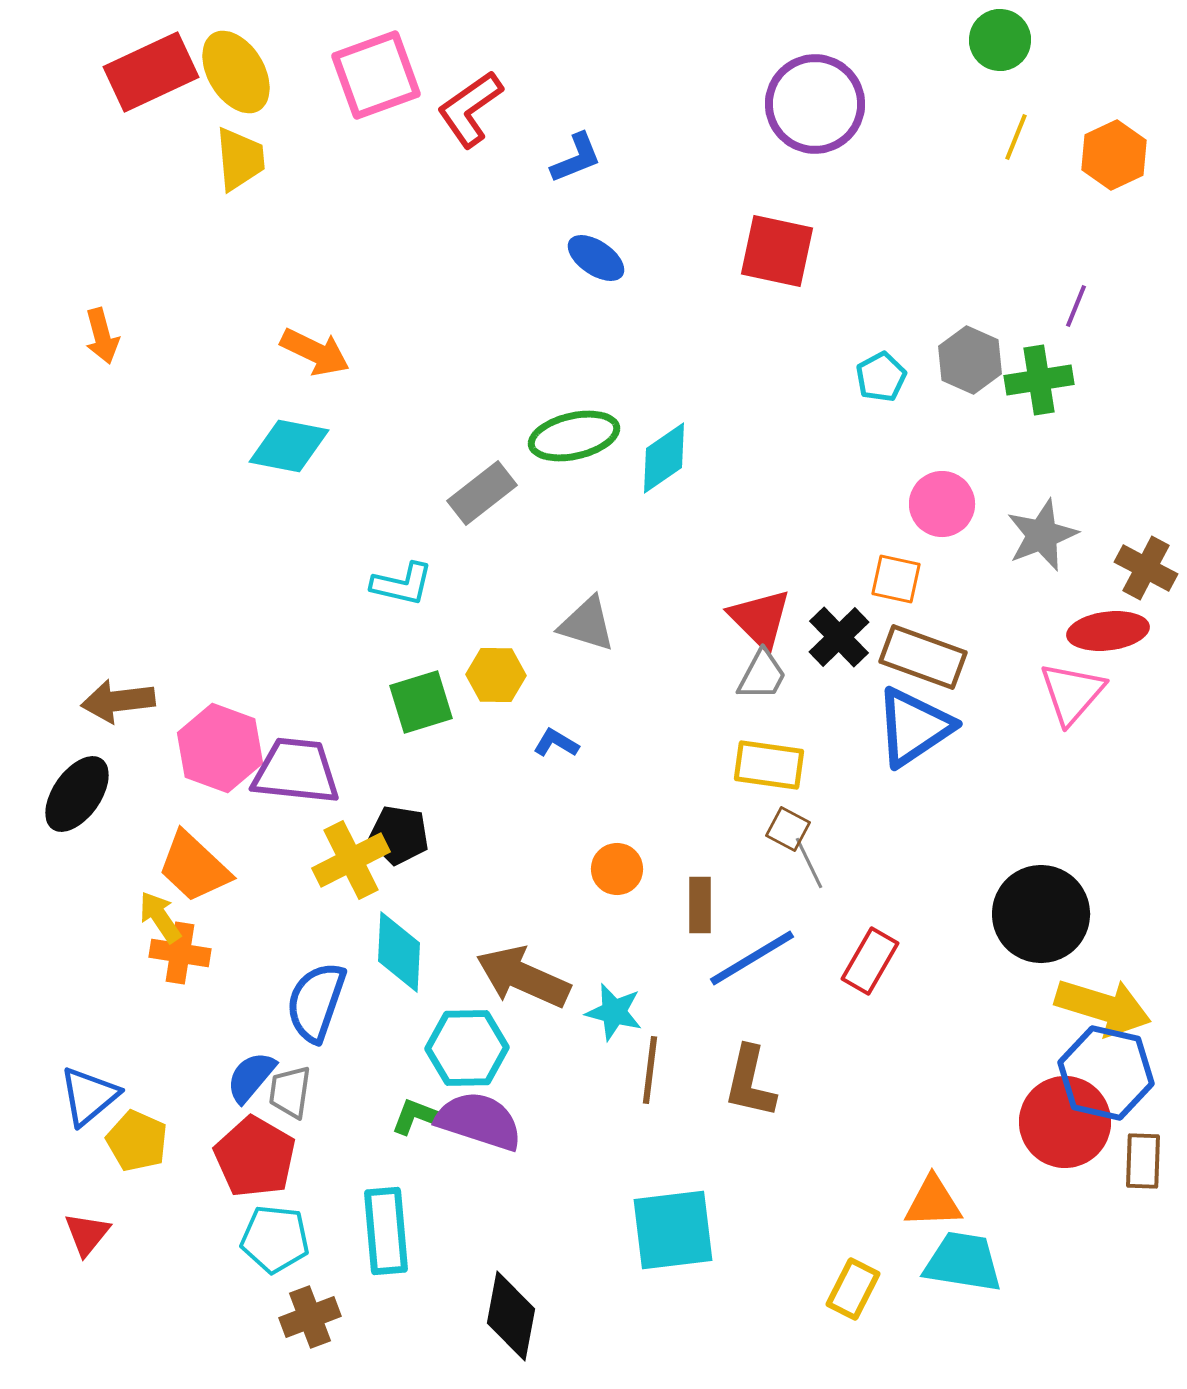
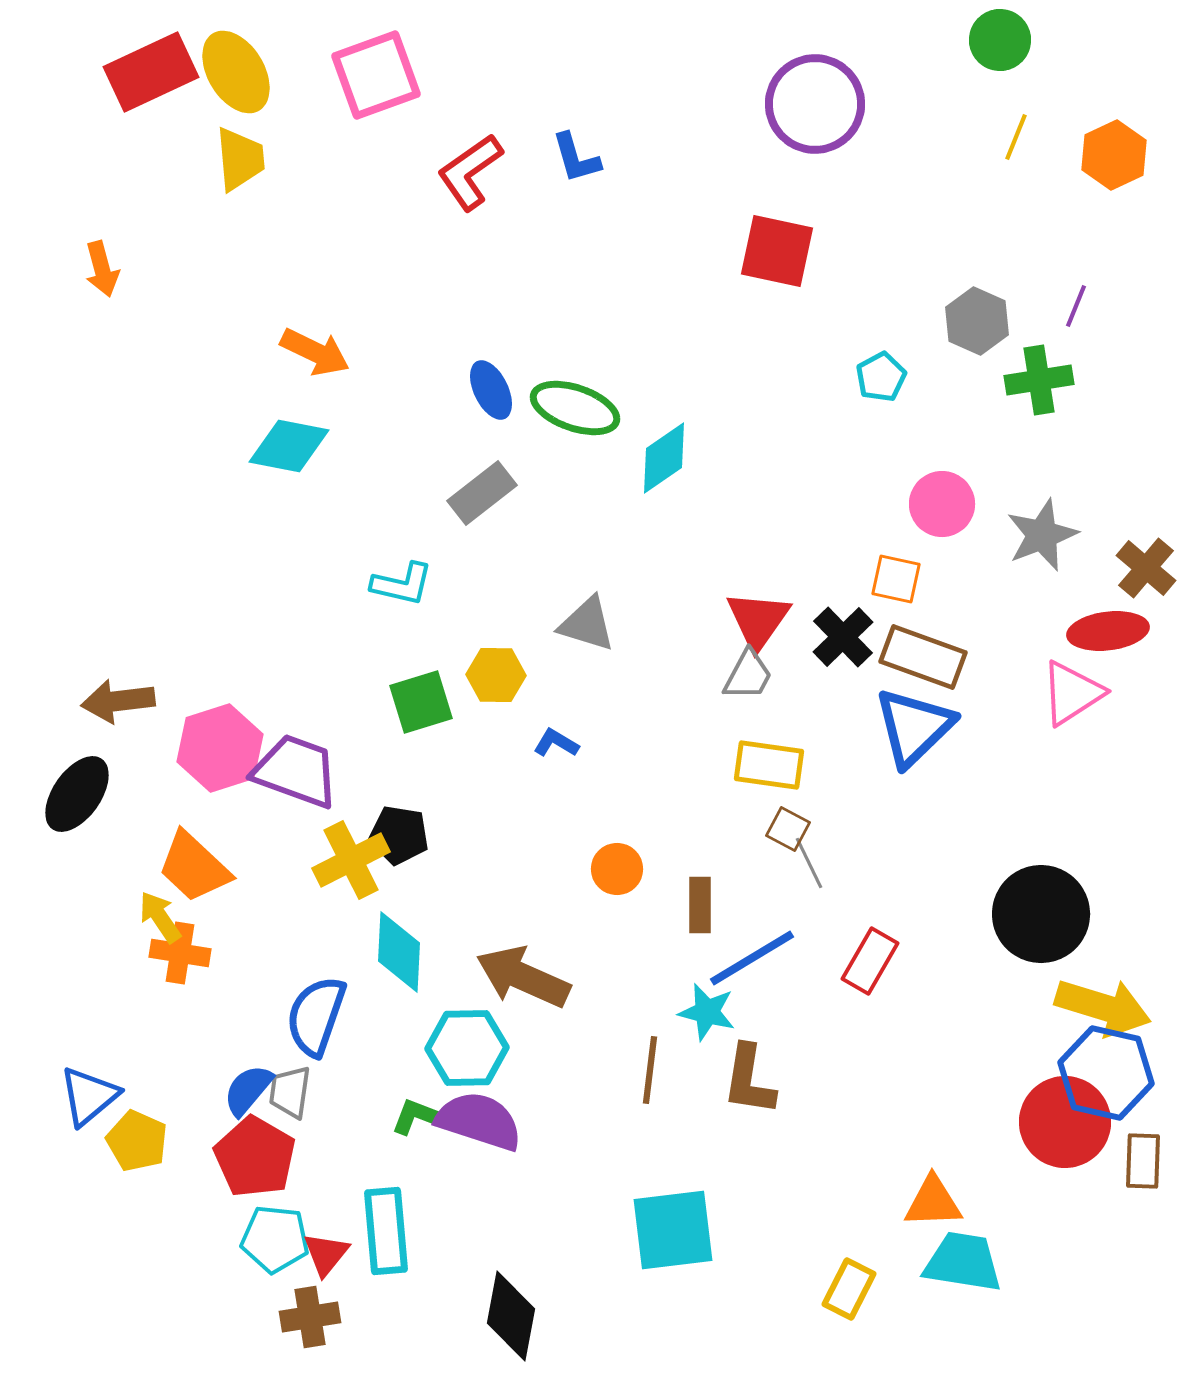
red L-shape at (470, 109): moved 63 px down
blue L-shape at (576, 158): rotated 96 degrees clockwise
blue ellipse at (596, 258): moved 105 px left, 132 px down; rotated 30 degrees clockwise
orange arrow at (102, 336): moved 67 px up
gray hexagon at (970, 360): moved 7 px right, 39 px up
green ellipse at (574, 436): moved 1 px right, 28 px up; rotated 32 degrees clockwise
brown cross at (1146, 568): rotated 12 degrees clockwise
red triangle at (760, 619): moved 2 px left, 1 px down; rotated 20 degrees clockwise
black cross at (839, 637): moved 4 px right
gray trapezoid at (762, 675): moved 14 px left
pink triangle at (1072, 693): rotated 16 degrees clockwise
blue triangle at (914, 727): rotated 10 degrees counterclockwise
pink hexagon at (220, 748): rotated 22 degrees clockwise
purple trapezoid at (296, 771): rotated 14 degrees clockwise
blue semicircle at (316, 1002): moved 14 px down
cyan star at (614, 1012): moved 93 px right
blue semicircle at (251, 1077): moved 3 px left, 13 px down
brown L-shape at (750, 1082): moved 1 px left, 2 px up; rotated 4 degrees counterclockwise
red triangle at (87, 1234): moved 239 px right, 20 px down
yellow rectangle at (853, 1289): moved 4 px left
brown cross at (310, 1317): rotated 12 degrees clockwise
